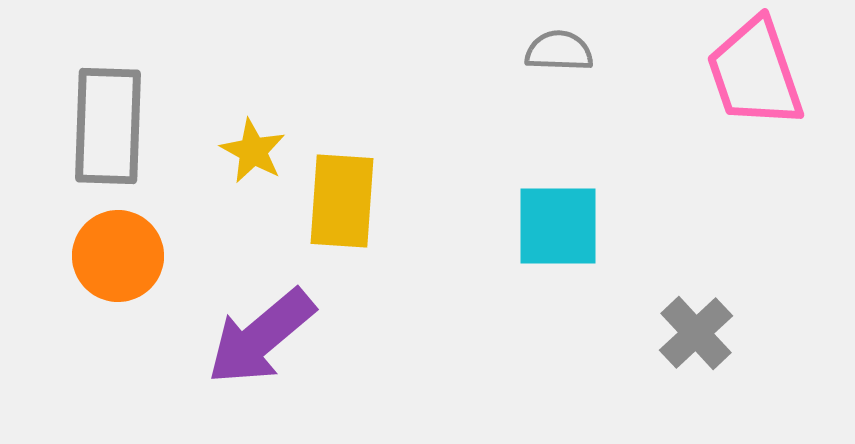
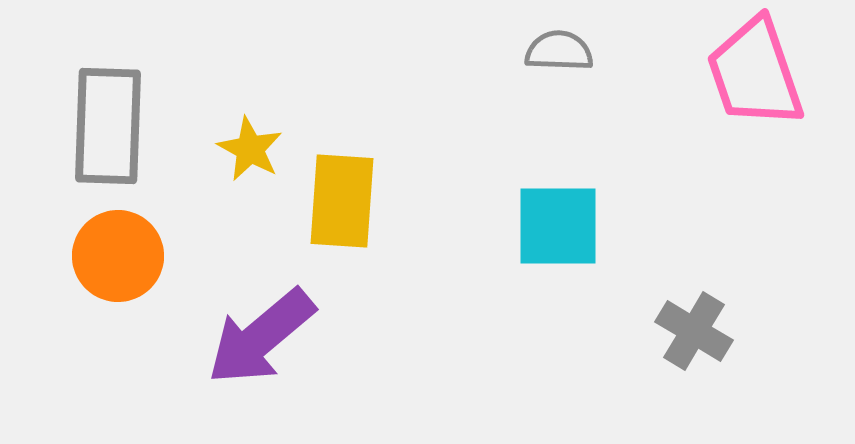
yellow star: moved 3 px left, 2 px up
gray cross: moved 2 px left, 2 px up; rotated 16 degrees counterclockwise
